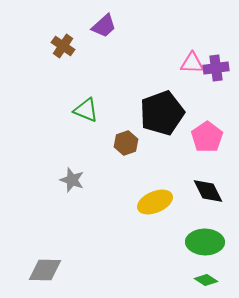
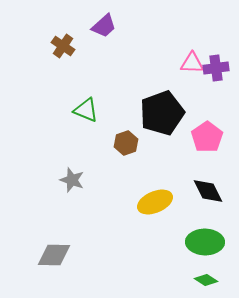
gray diamond: moved 9 px right, 15 px up
